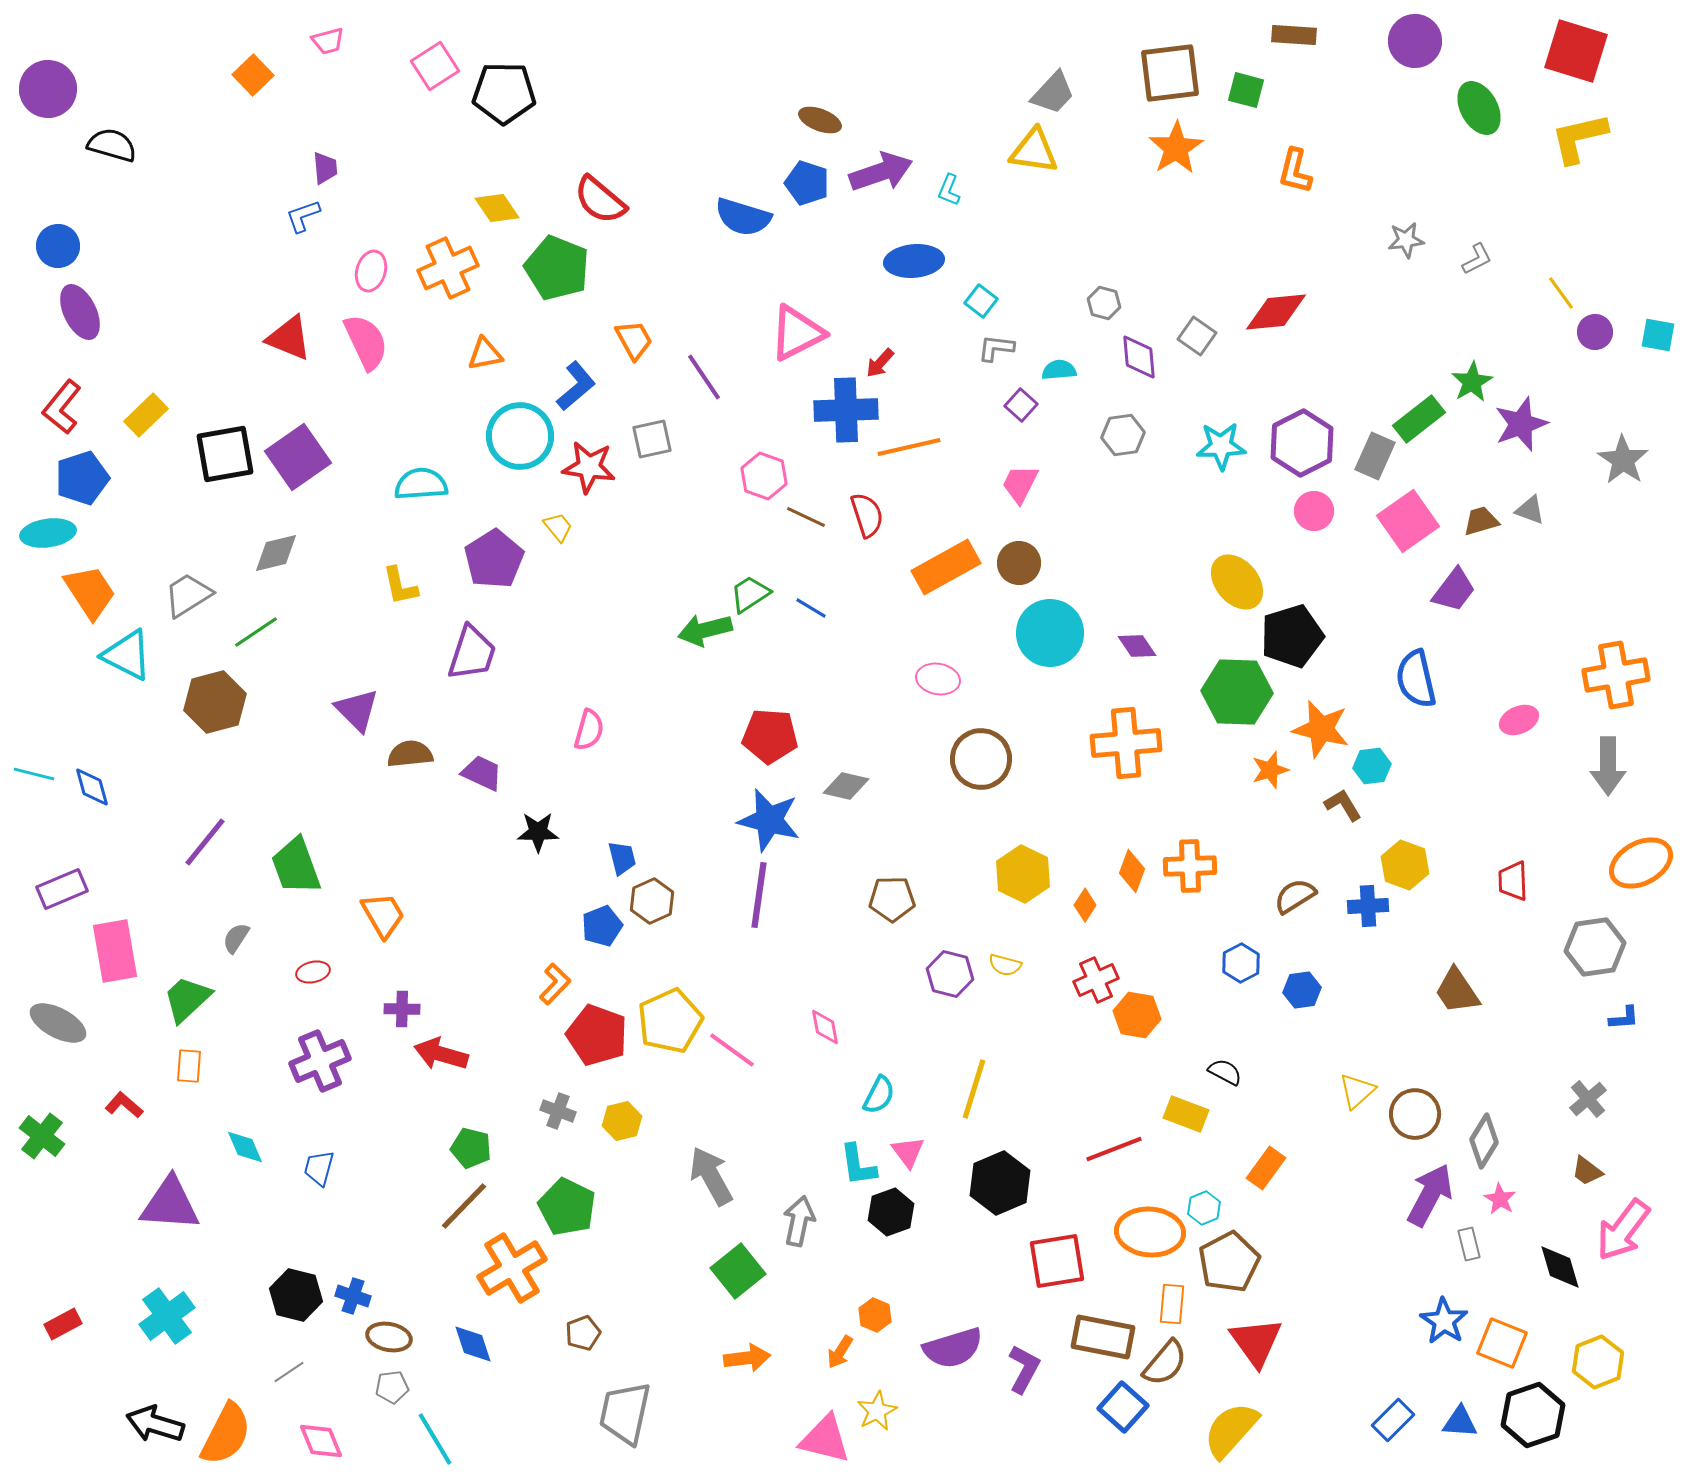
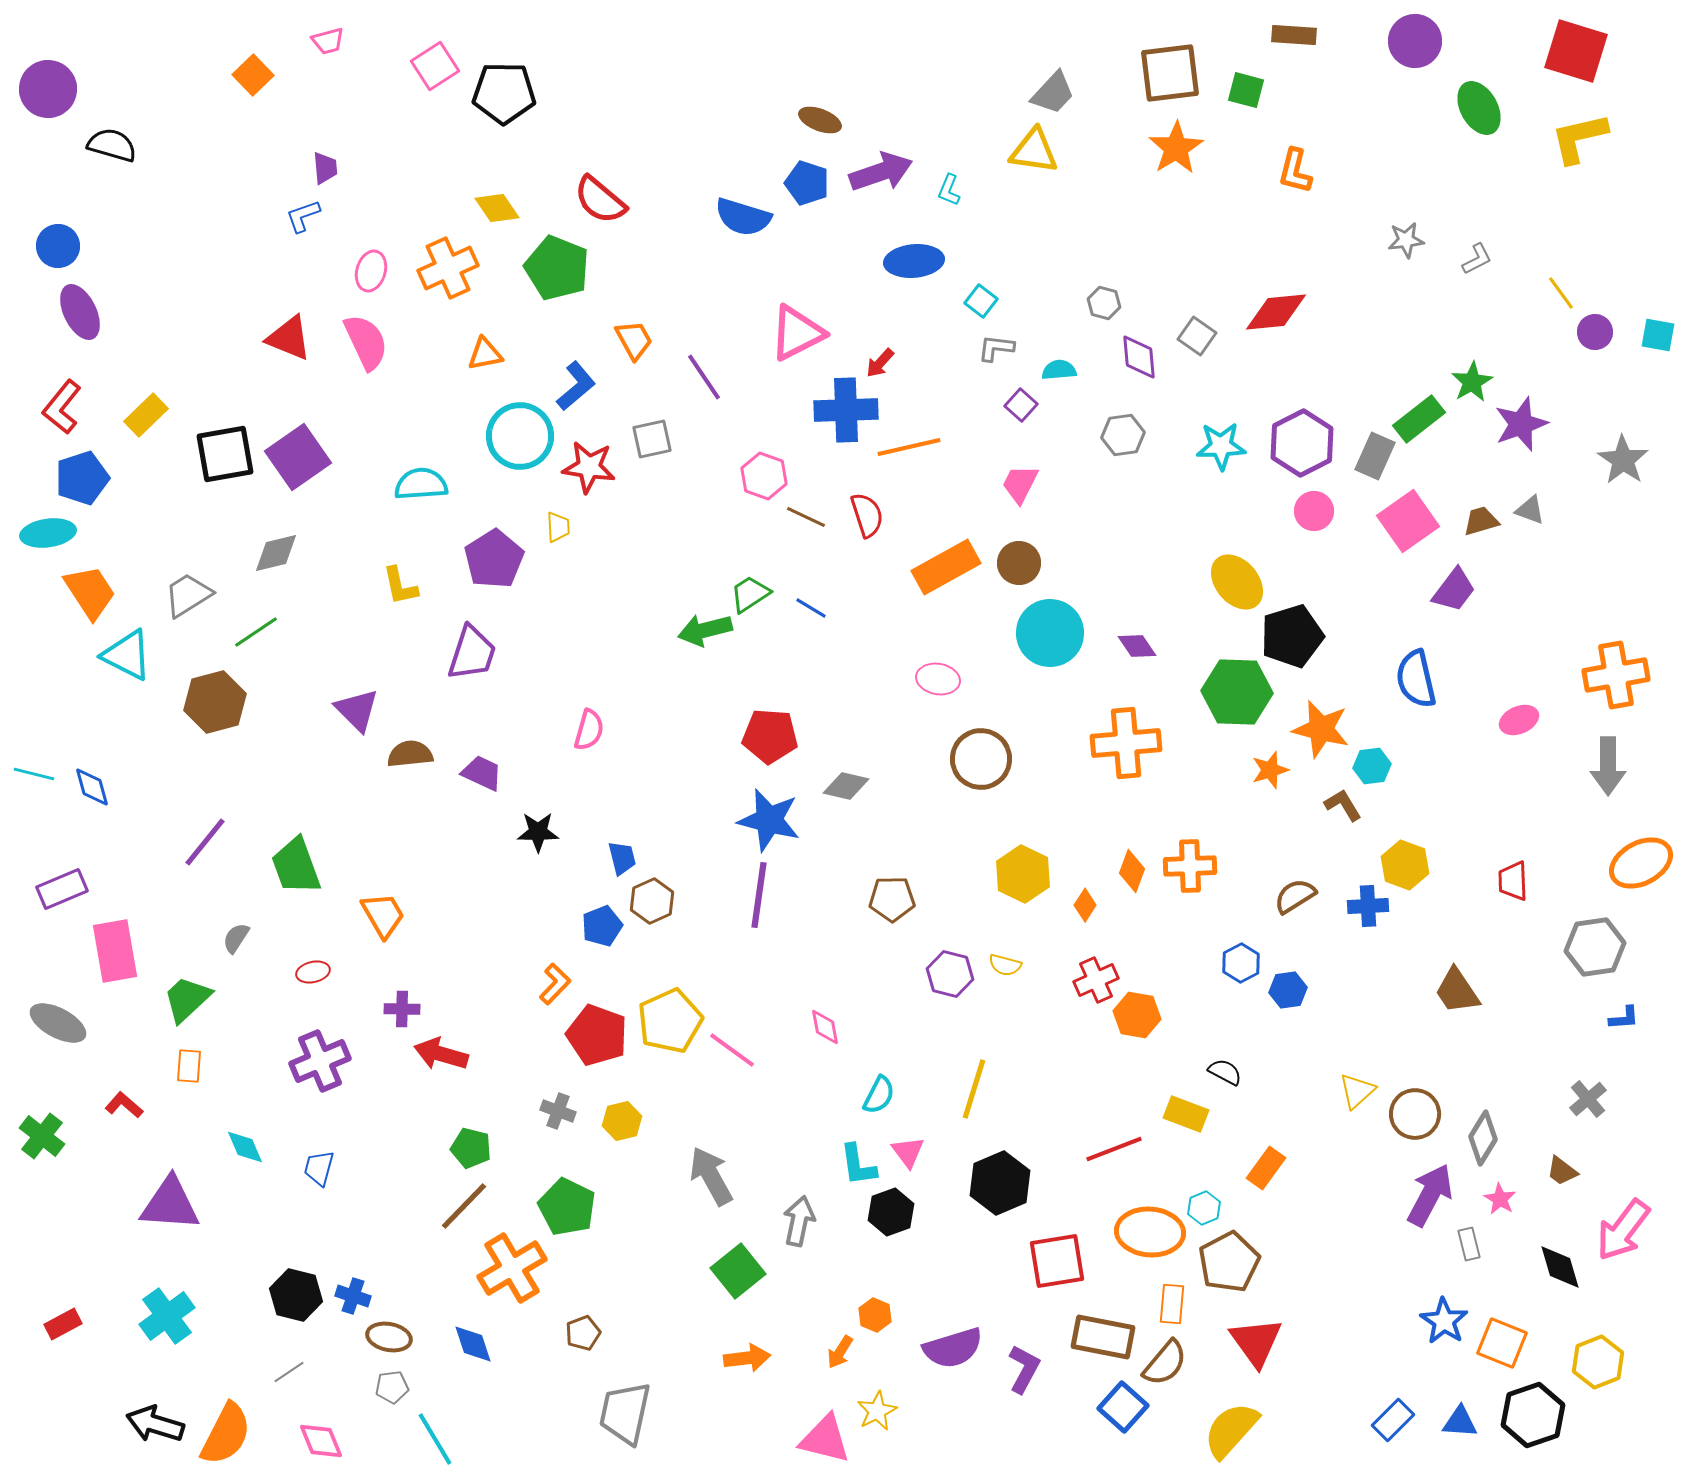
yellow trapezoid at (558, 527): rotated 36 degrees clockwise
blue hexagon at (1302, 990): moved 14 px left
gray diamond at (1484, 1141): moved 1 px left, 3 px up
brown trapezoid at (1587, 1171): moved 25 px left
